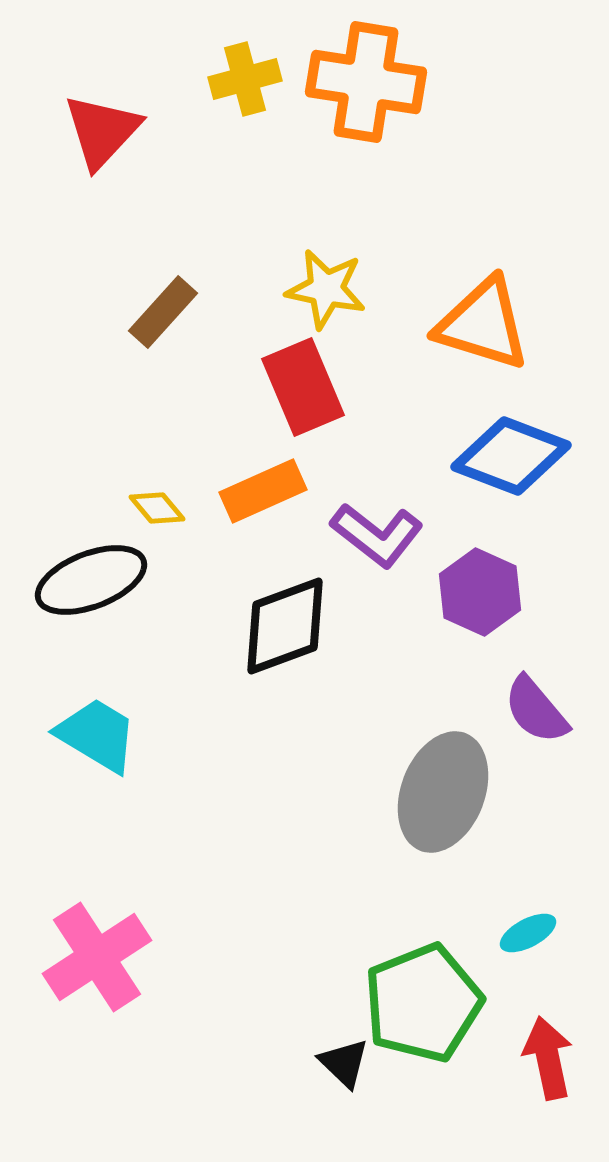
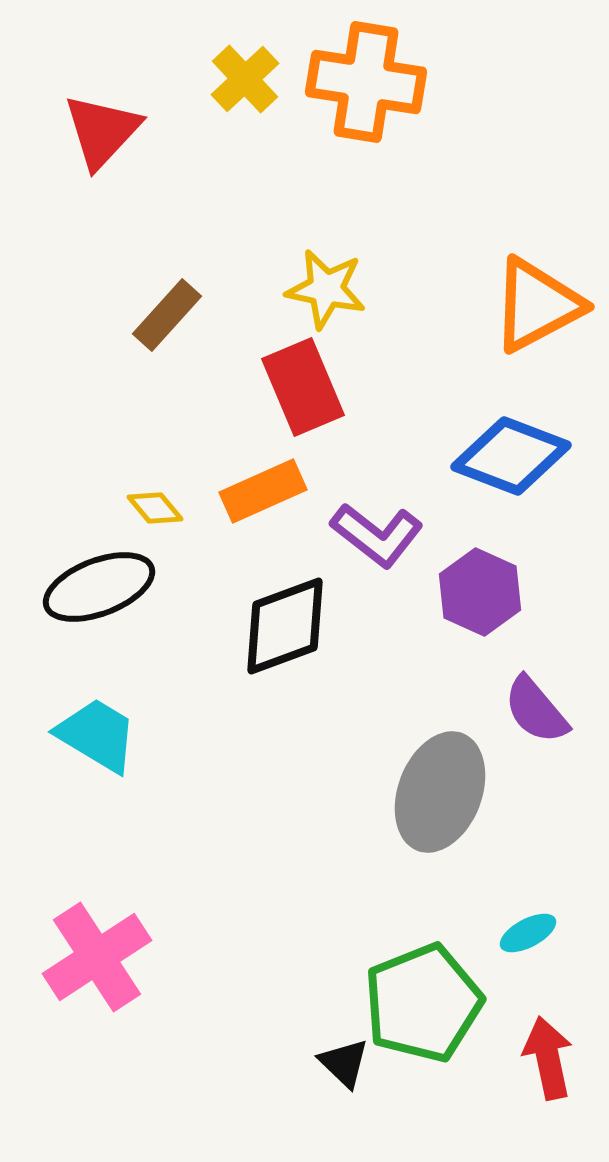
yellow cross: rotated 28 degrees counterclockwise
brown rectangle: moved 4 px right, 3 px down
orange triangle: moved 54 px right, 19 px up; rotated 45 degrees counterclockwise
yellow diamond: moved 2 px left
black ellipse: moved 8 px right, 7 px down
gray ellipse: moved 3 px left
